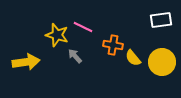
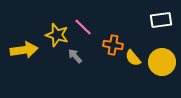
pink line: rotated 18 degrees clockwise
yellow arrow: moved 2 px left, 12 px up
